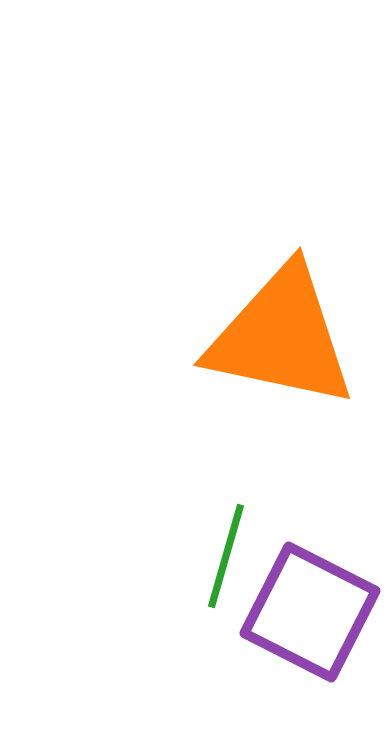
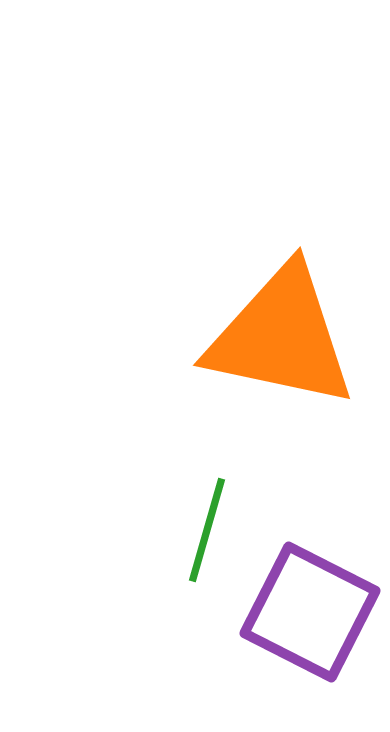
green line: moved 19 px left, 26 px up
